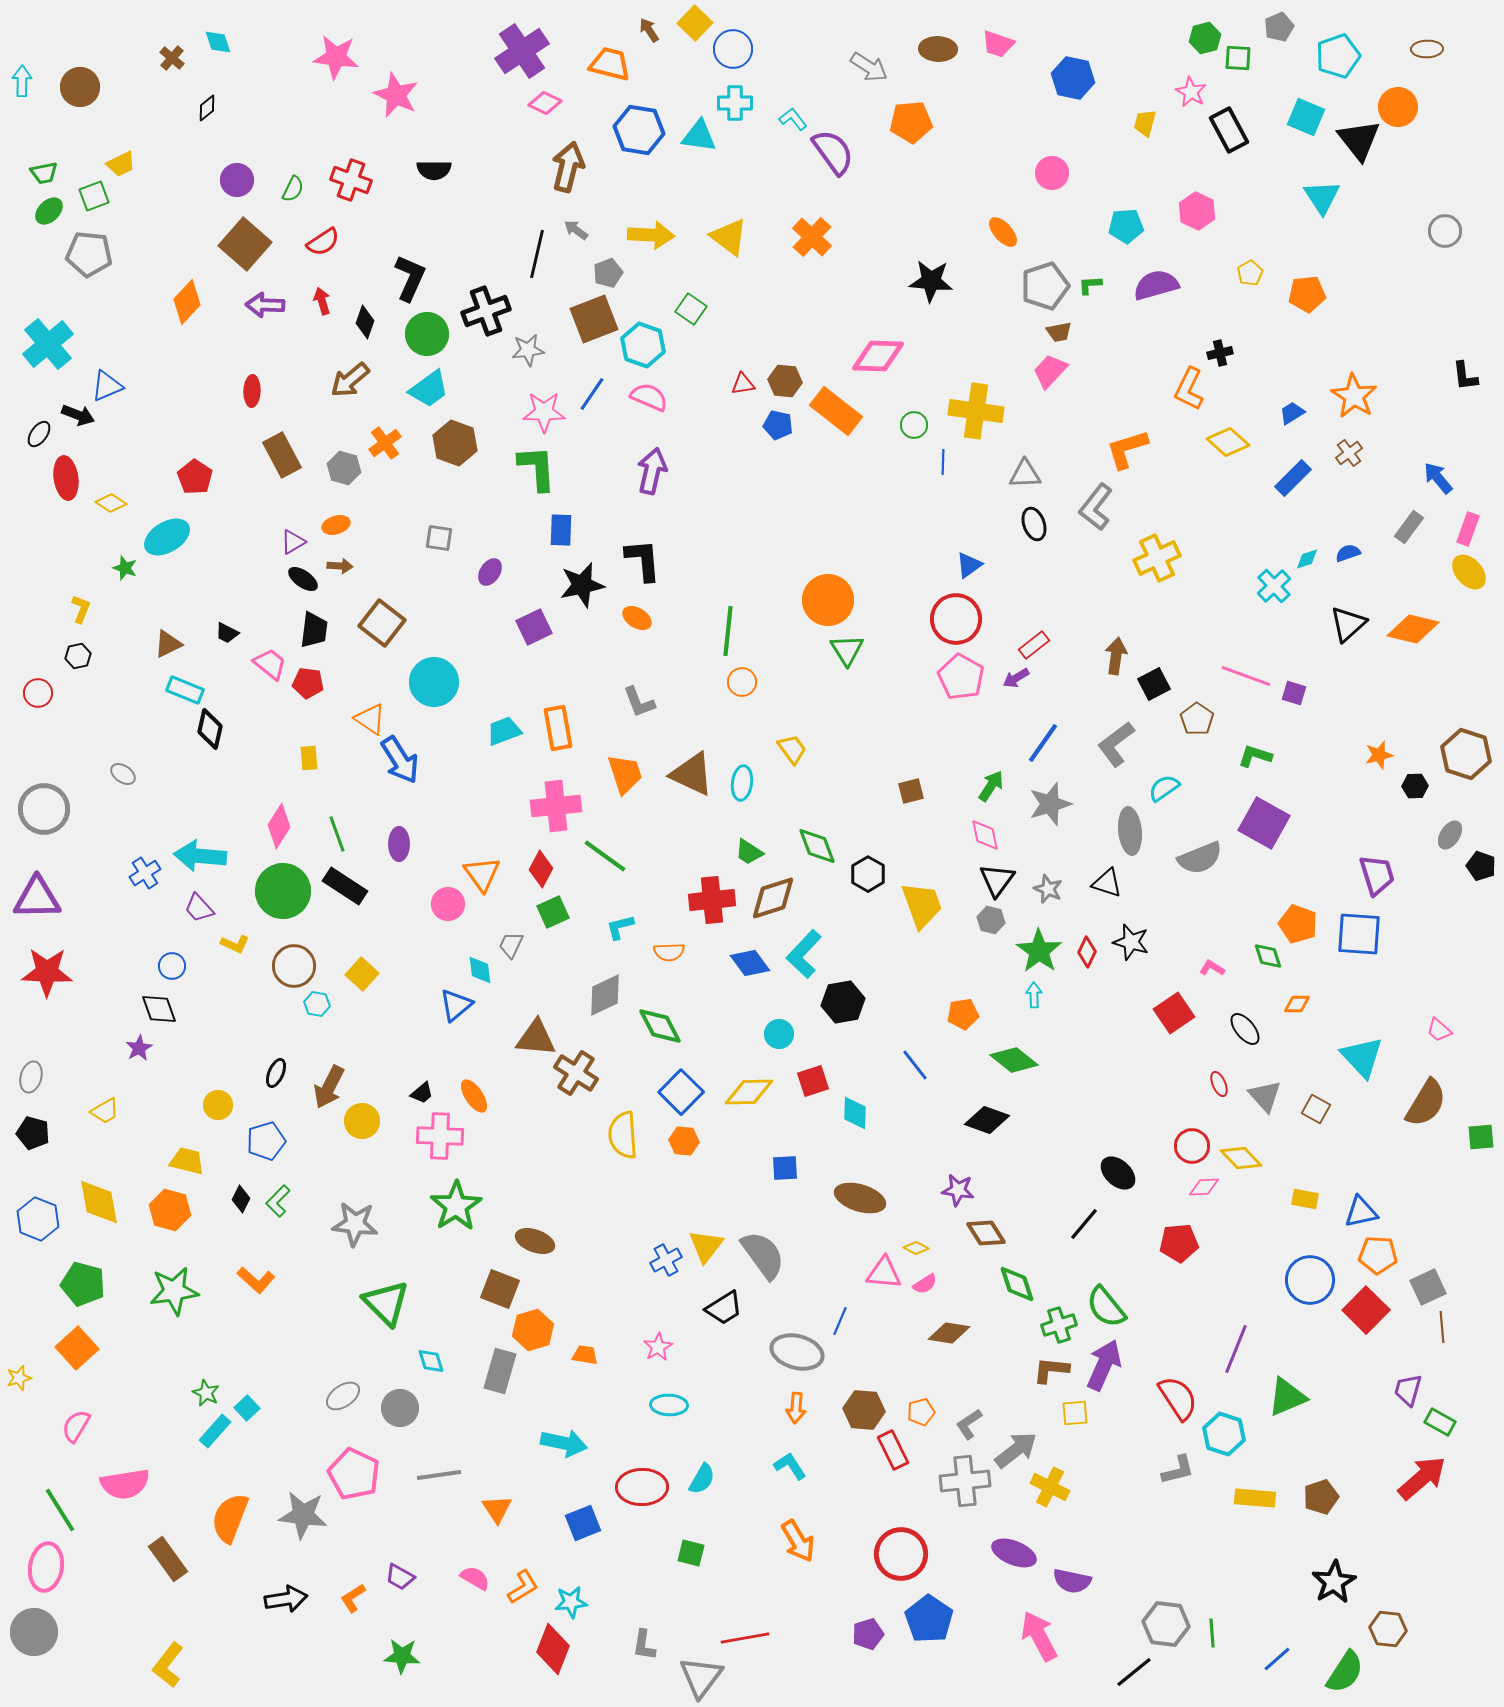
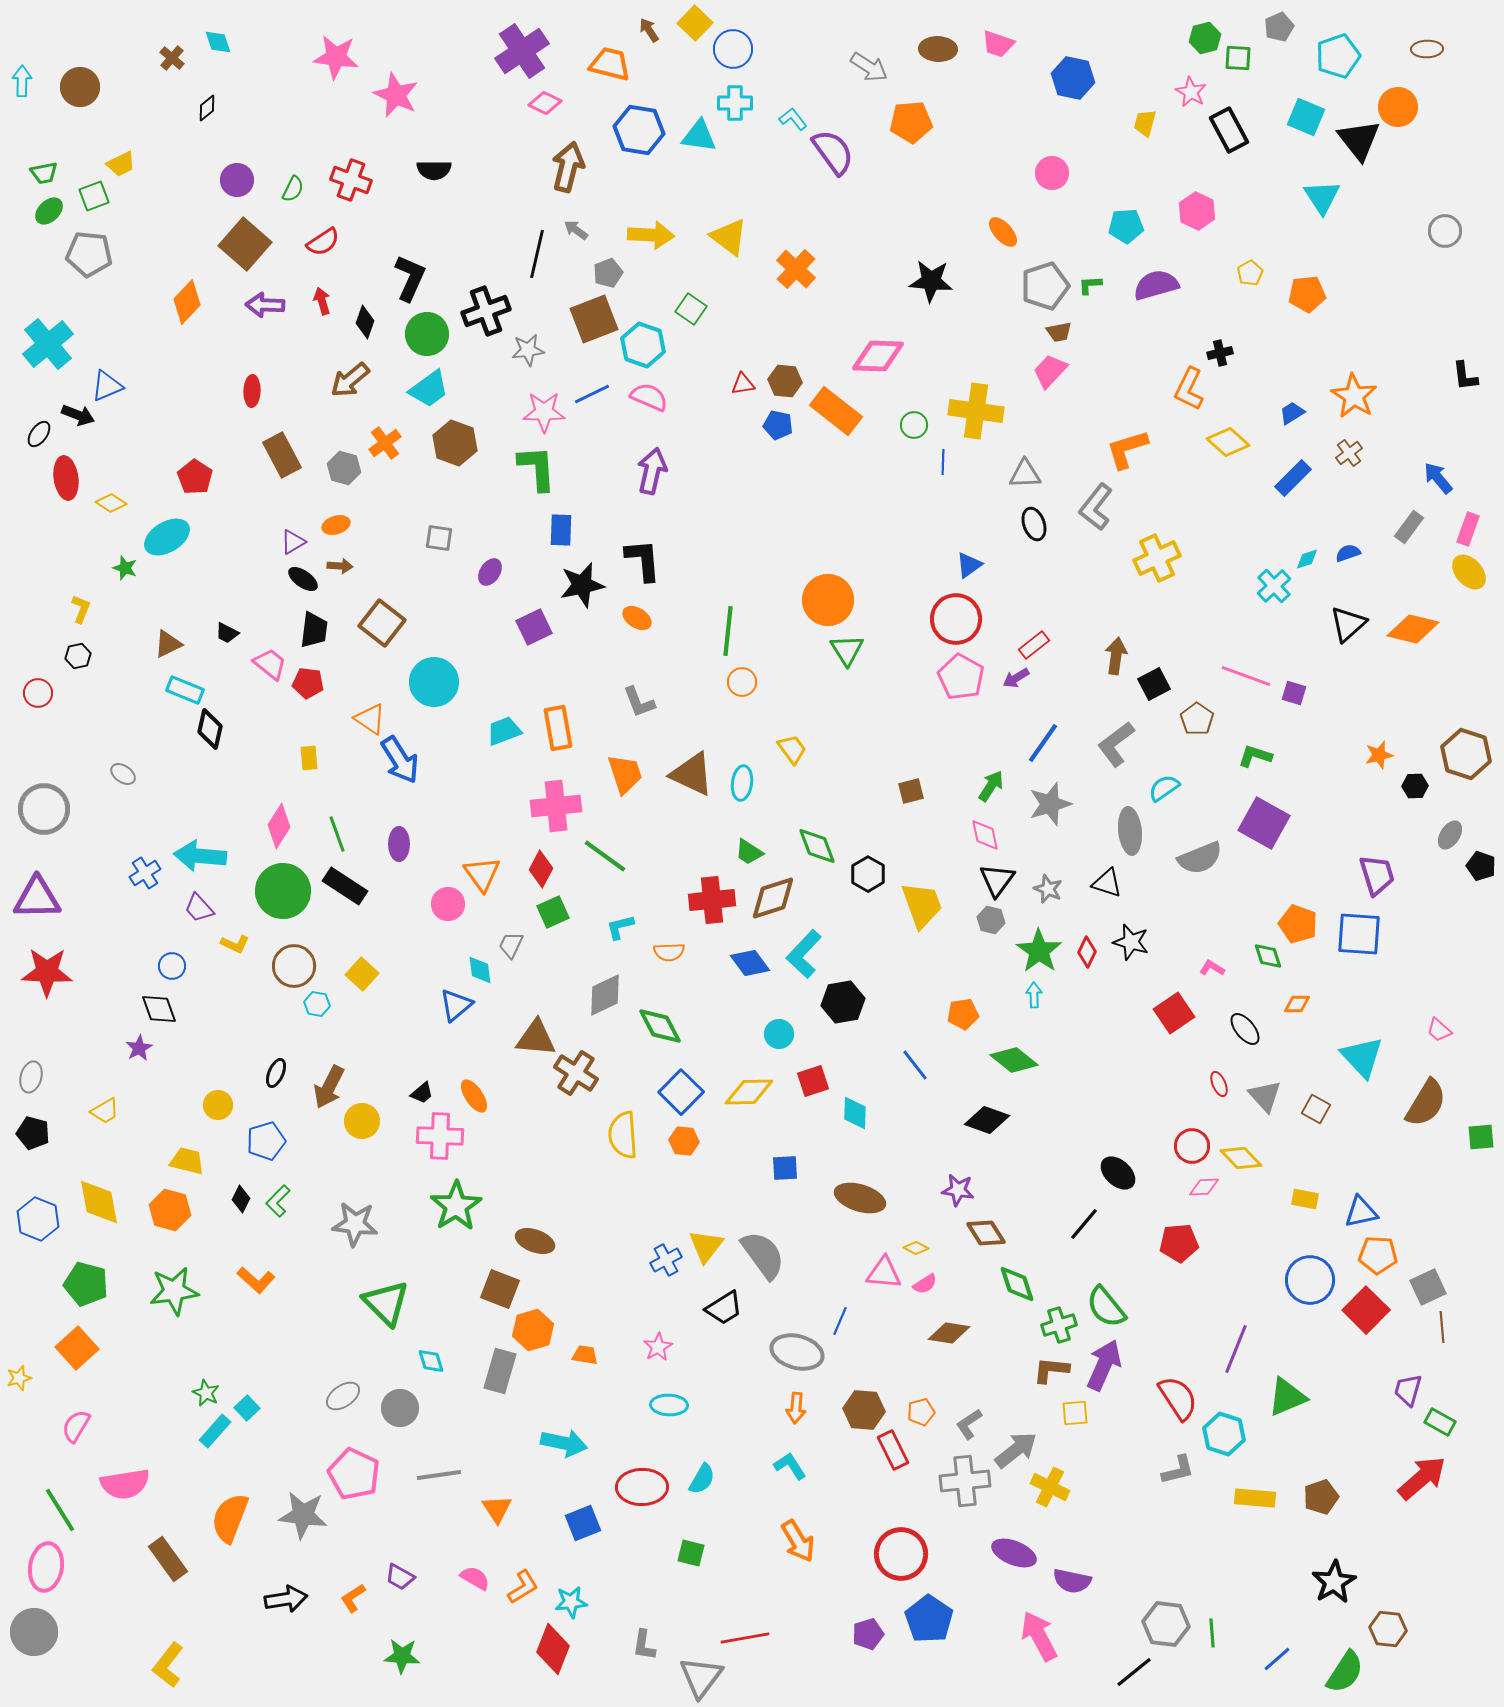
orange cross at (812, 237): moved 16 px left, 32 px down
blue line at (592, 394): rotated 30 degrees clockwise
green pentagon at (83, 1284): moved 3 px right
